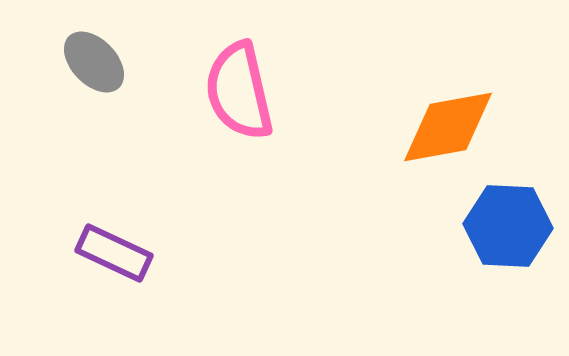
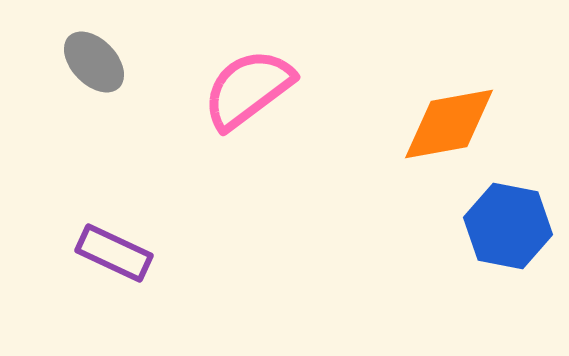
pink semicircle: moved 9 px right, 2 px up; rotated 66 degrees clockwise
orange diamond: moved 1 px right, 3 px up
blue hexagon: rotated 8 degrees clockwise
